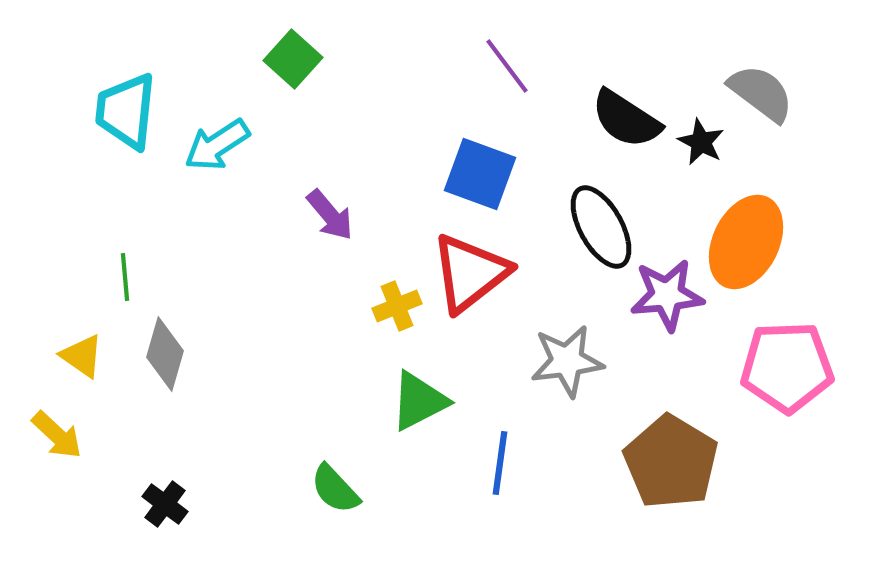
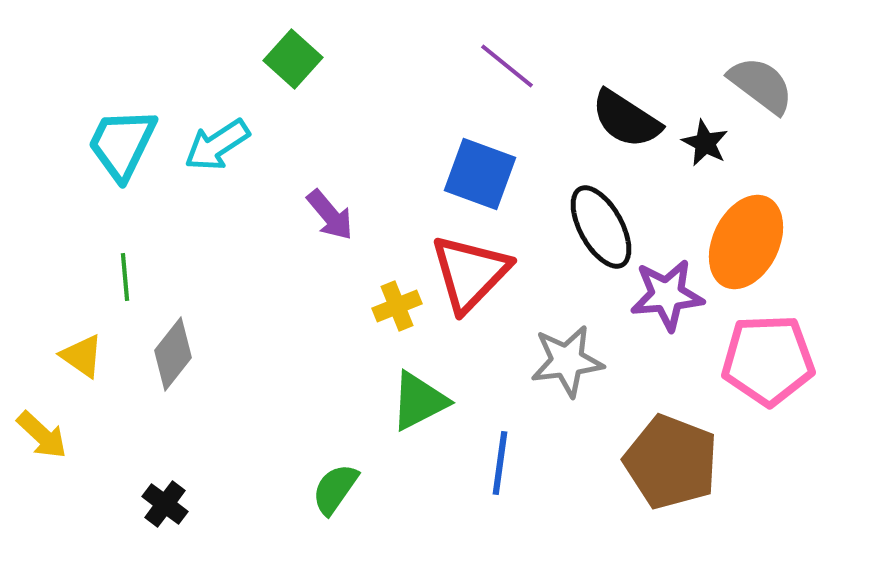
purple line: rotated 14 degrees counterclockwise
gray semicircle: moved 8 px up
cyan trapezoid: moved 4 px left, 33 px down; rotated 20 degrees clockwise
black star: moved 4 px right, 1 px down
red triangle: rotated 8 degrees counterclockwise
gray diamond: moved 8 px right; rotated 22 degrees clockwise
pink pentagon: moved 19 px left, 7 px up
yellow arrow: moved 15 px left
brown pentagon: rotated 10 degrees counterclockwise
green semicircle: rotated 78 degrees clockwise
